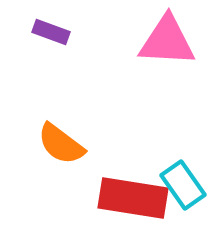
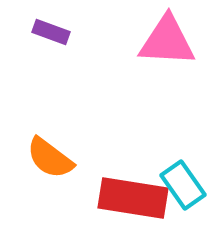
orange semicircle: moved 11 px left, 14 px down
